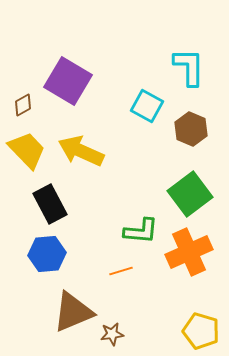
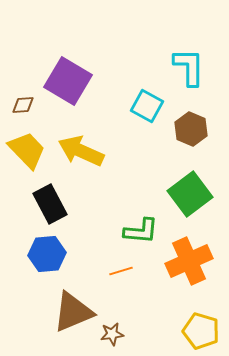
brown diamond: rotated 25 degrees clockwise
orange cross: moved 9 px down
